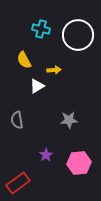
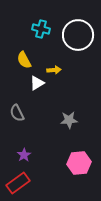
white triangle: moved 3 px up
gray semicircle: moved 7 px up; rotated 18 degrees counterclockwise
purple star: moved 22 px left
